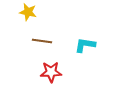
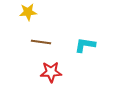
yellow star: rotated 18 degrees counterclockwise
brown line: moved 1 px left, 1 px down
